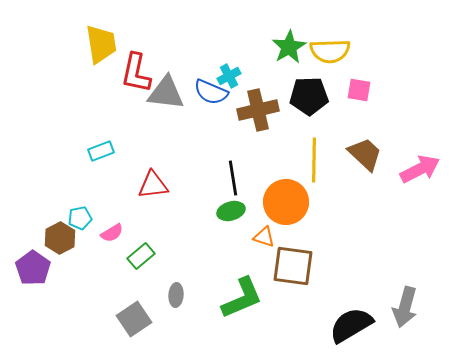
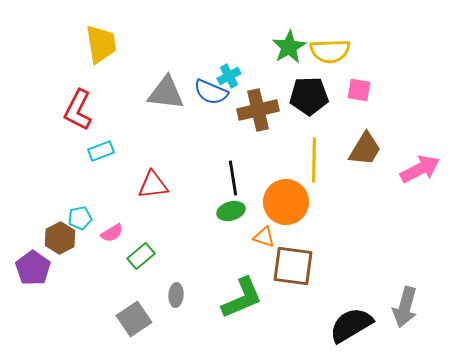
red L-shape: moved 58 px left, 37 px down; rotated 15 degrees clockwise
brown trapezoid: moved 5 px up; rotated 78 degrees clockwise
